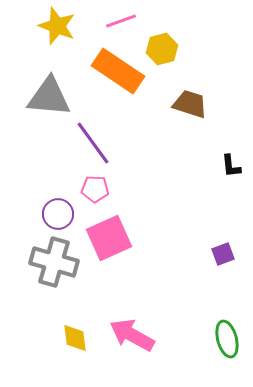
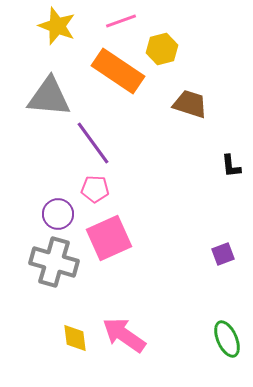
pink arrow: moved 8 px left; rotated 6 degrees clockwise
green ellipse: rotated 9 degrees counterclockwise
